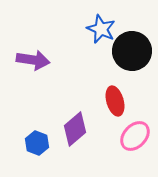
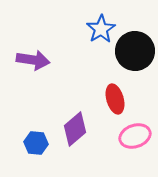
blue star: rotated 16 degrees clockwise
black circle: moved 3 px right
red ellipse: moved 2 px up
pink ellipse: rotated 28 degrees clockwise
blue hexagon: moved 1 px left; rotated 15 degrees counterclockwise
